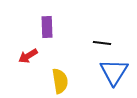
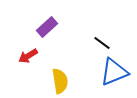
purple rectangle: rotated 50 degrees clockwise
black line: rotated 30 degrees clockwise
blue triangle: rotated 36 degrees clockwise
